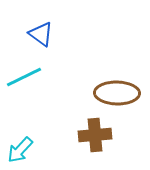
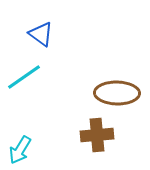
cyan line: rotated 9 degrees counterclockwise
brown cross: moved 2 px right
cyan arrow: rotated 12 degrees counterclockwise
